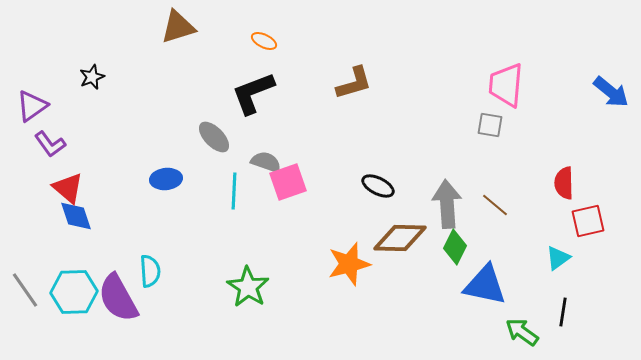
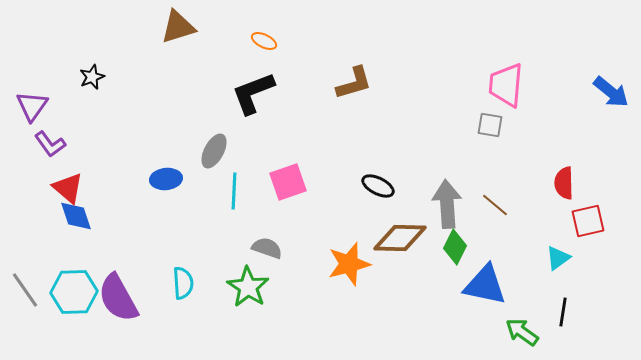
purple triangle: rotated 20 degrees counterclockwise
gray ellipse: moved 14 px down; rotated 72 degrees clockwise
gray semicircle: moved 1 px right, 86 px down
cyan semicircle: moved 33 px right, 12 px down
